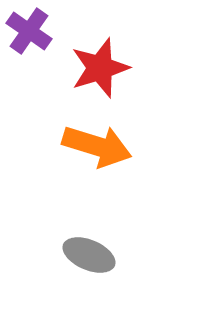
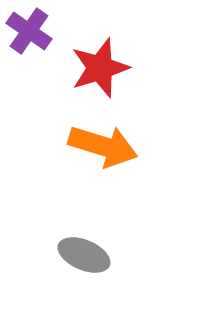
orange arrow: moved 6 px right
gray ellipse: moved 5 px left
